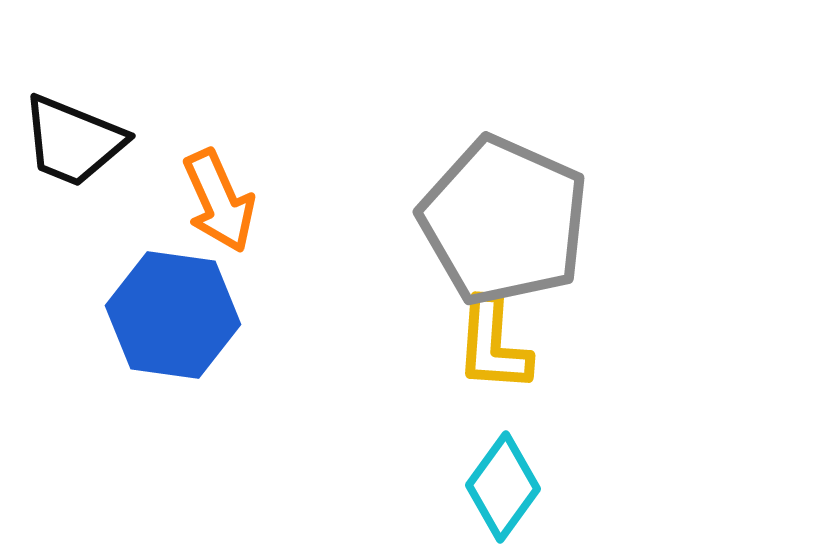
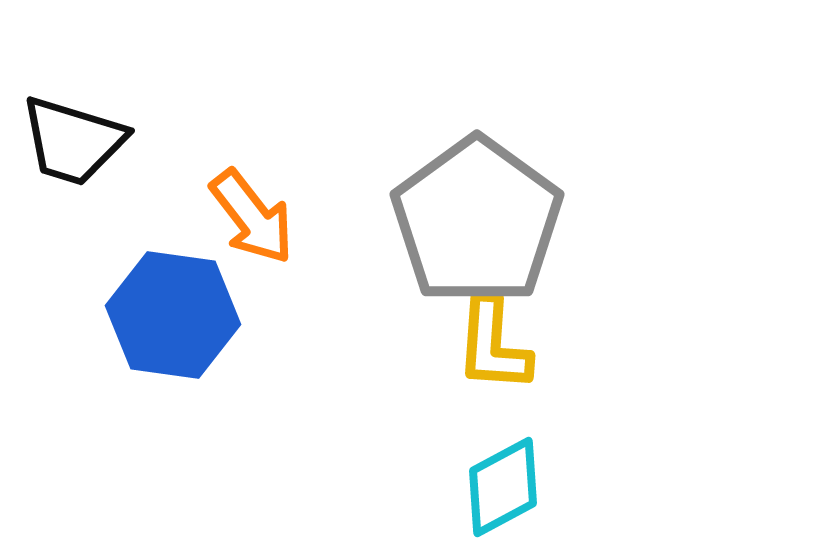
black trapezoid: rotated 5 degrees counterclockwise
orange arrow: moved 33 px right, 16 px down; rotated 14 degrees counterclockwise
gray pentagon: moved 27 px left; rotated 12 degrees clockwise
cyan diamond: rotated 26 degrees clockwise
